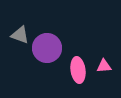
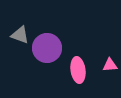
pink triangle: moved 6 px right, 1 px up
